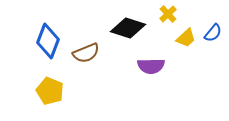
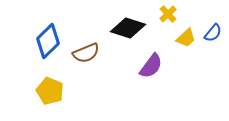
blue diamond: rotated 24 degrees clockwise
purple semicircle: rotated 52 degrees counterclockwise
